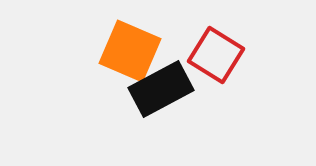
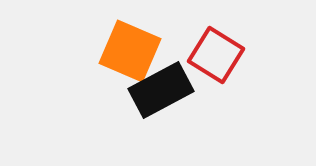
black rectangle: moved 1 px down
